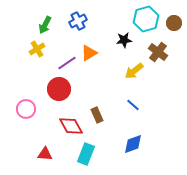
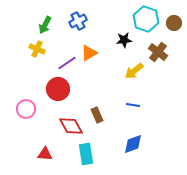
cyan hexagon: rotated 25 degrees counterclockwise
yellow cross: rotated 35 degrees counterclockwise
red circle: moved 1 px left
blue line: rotated 32 degrees counterclockwise
cyan rectangle: rotated 30 degrees counterclockwise
